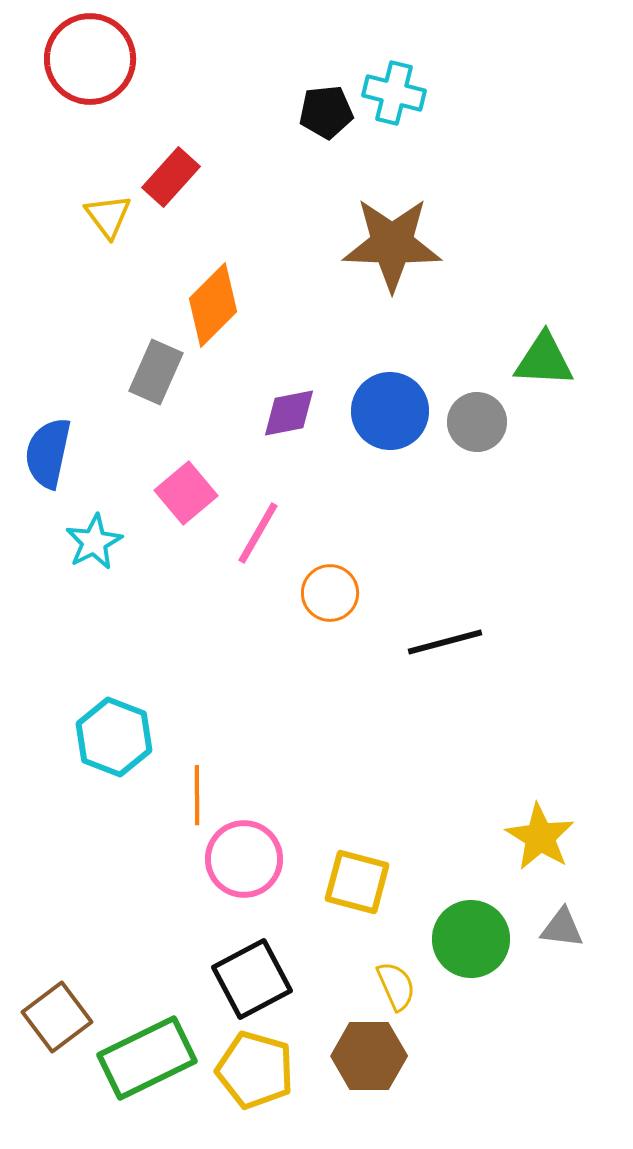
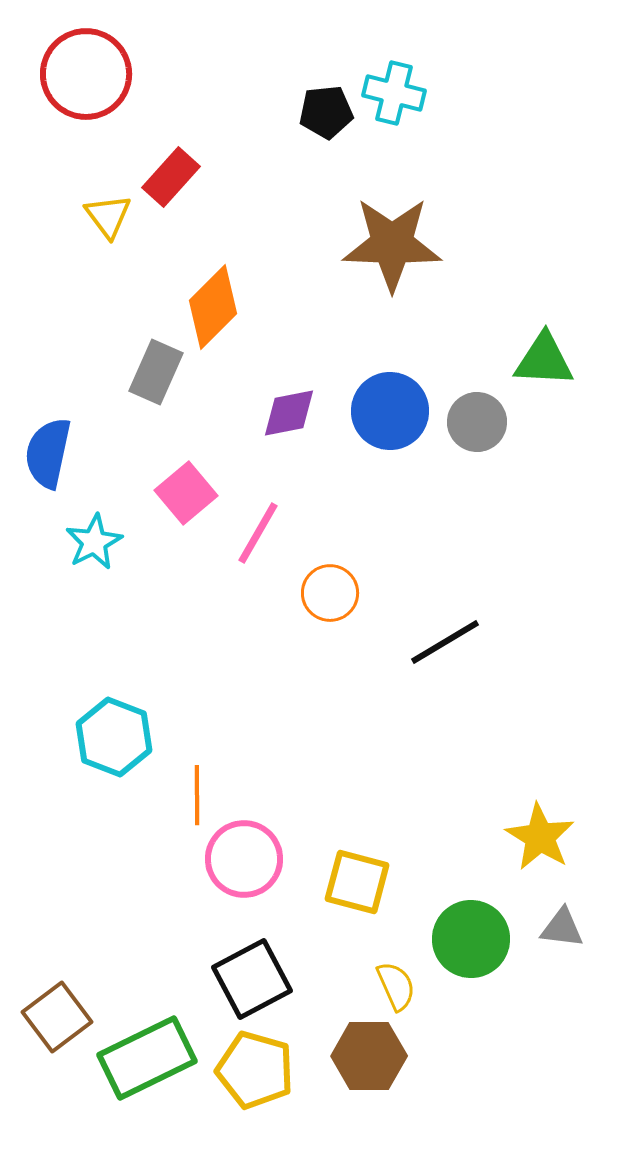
red circle: moved 4 px left, 15 px down
orange diamond: moved 2 px down
black line: rotated 16 degrees counterclockwise
